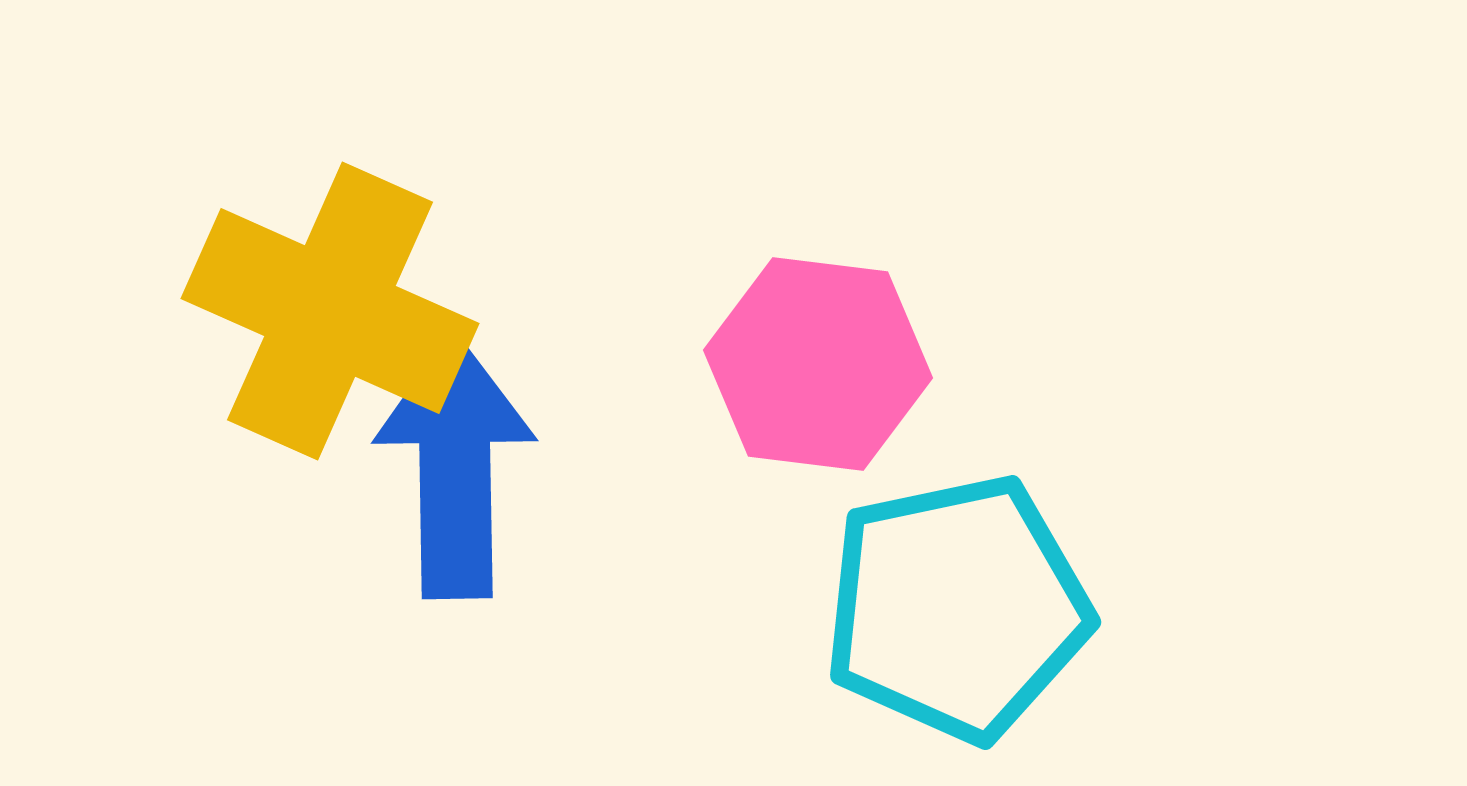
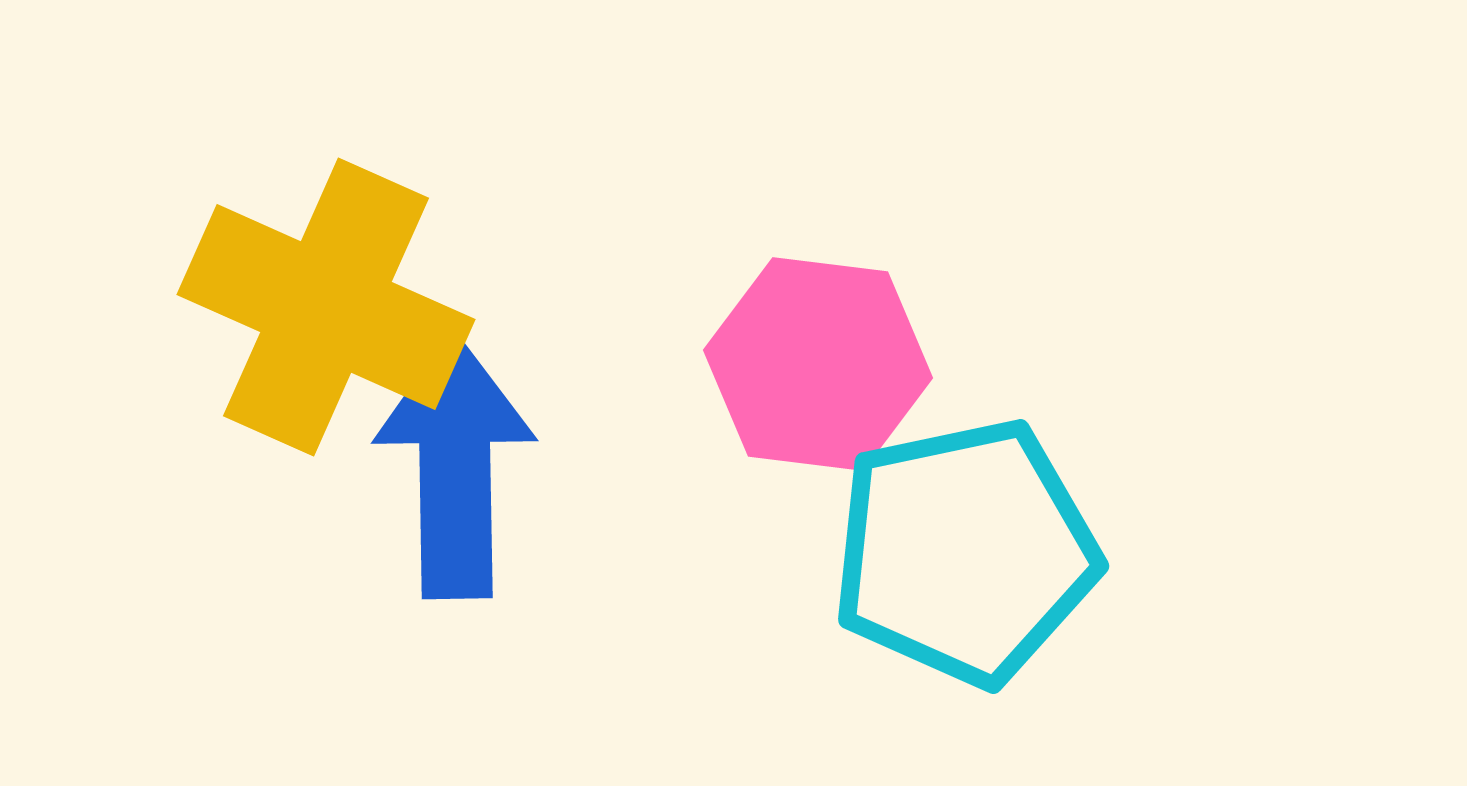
yellow cross: moved 4 px left, 4 px up
cyan pentagon: moved 8 px right, 56 px up
